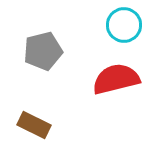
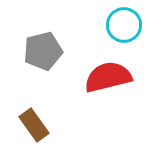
red semicircle: moved 8 px left, 2 px up
brown rectangle: rotated 28 degrees clockwise
